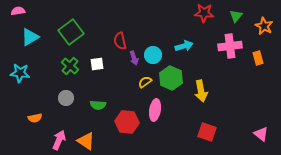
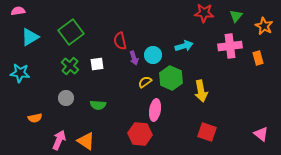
red hexagon: moved 13 px right, 12 px down
